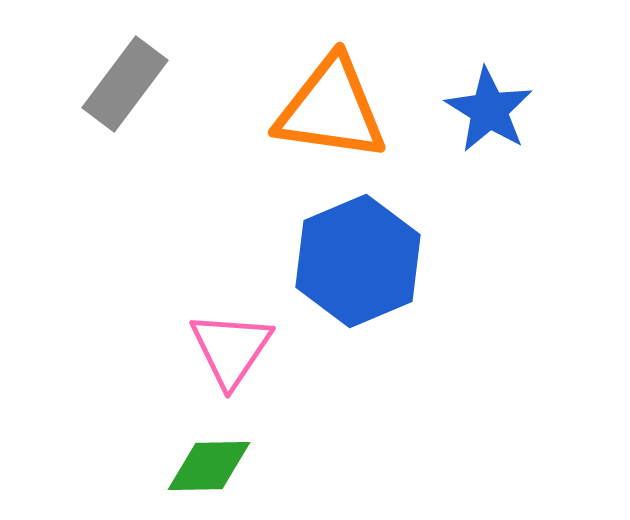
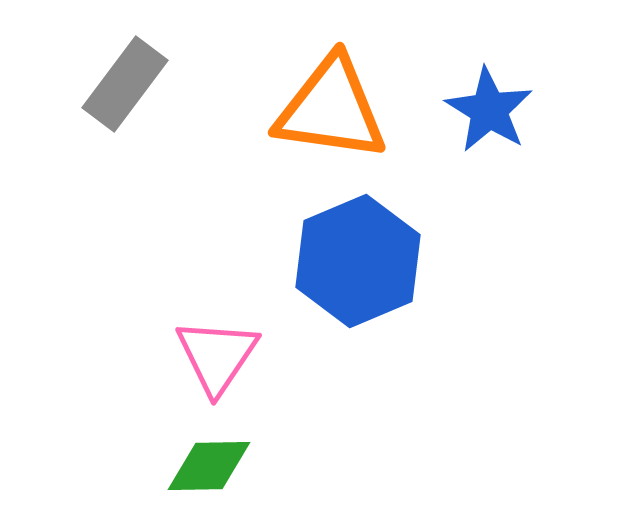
pink triangle: moved 14 px left, 7 px down
